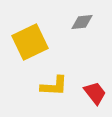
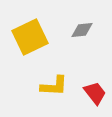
gray diamond: moved 8 px down
yellow square: moved 5 px up
